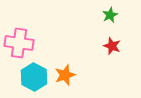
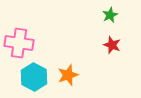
red star: moved 1 px up
orange star: moved 3 px right
